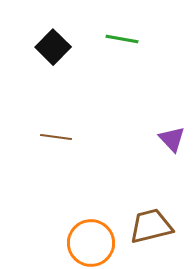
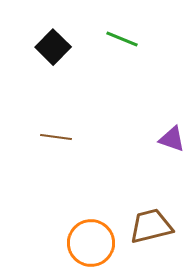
green line: rotated 12 degrees clockwise
purple triangle: rotated 28 degrees counterclockwise
